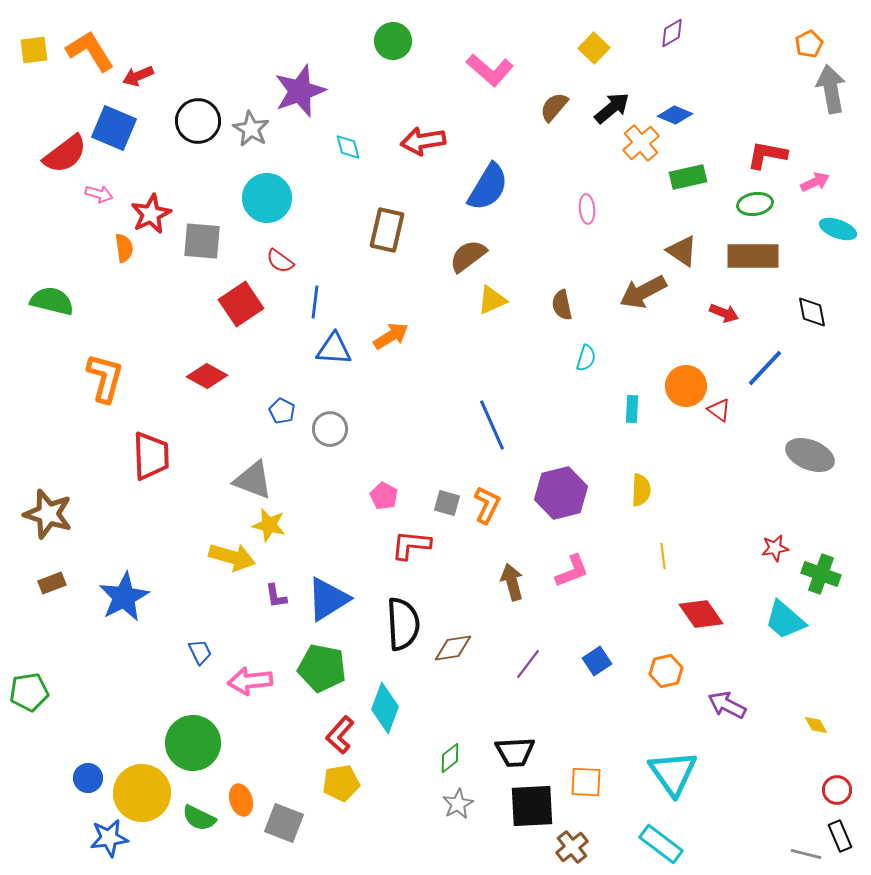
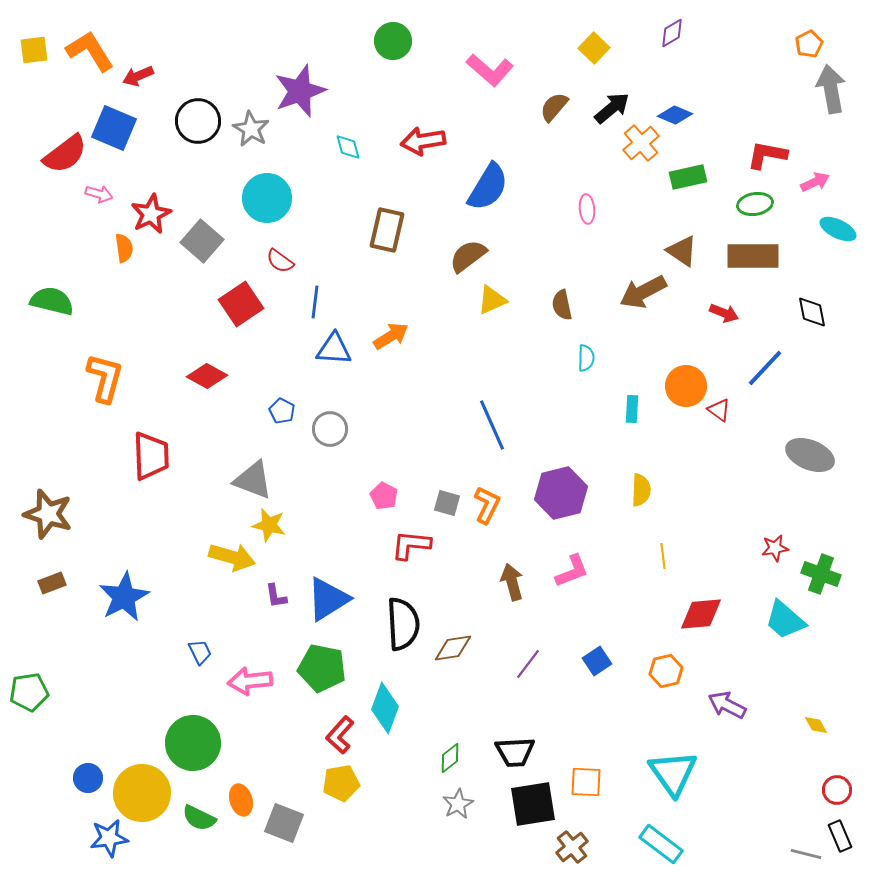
cyan ellipse at (838, 229): rotated 6 degrees clockwise
gray square at (202, 241): rotated 36 degrees clockwise
cyan semicircle at (586, 358): rotated 16 degrees counterclockwise
red diamond at (701, 614): rotated 60 degrees counterclockwise
black square at (532, 806): moved 1 px right, 2 px up; rotated 6 degrees counterclockwise
